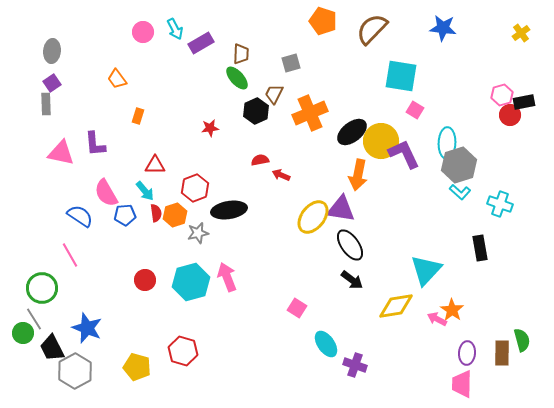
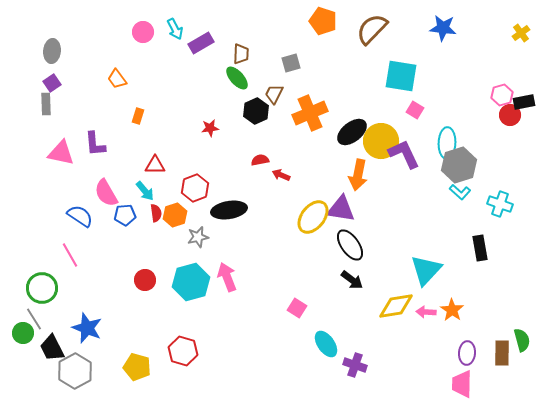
gray star at (198, 233): moved 4 px down
pink arrow at (437, 319): moved 11 px left, 7 px up; rotated 24 degrees counterclockwise
